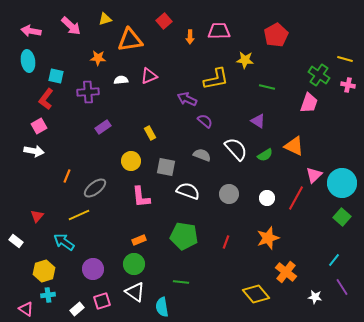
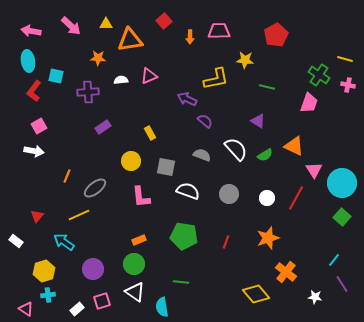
yellow triangle at (105, 19): moved 1 px right, 5 px down; rotated 16 degrees clockwise
red L-shape at (46, 99): moved 12 px left, 8 px up
pink triangle at (314, 175): moved 5 px up; rotated 18 degrees counterclockwise
purple line at (342, 287): moved 3 px up
